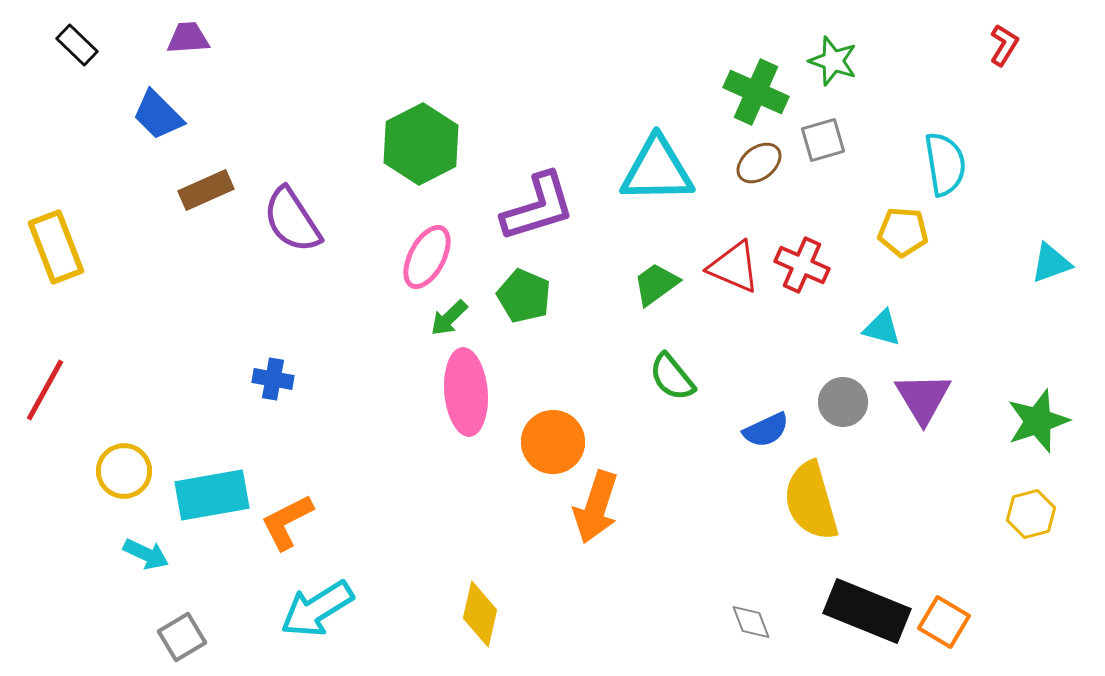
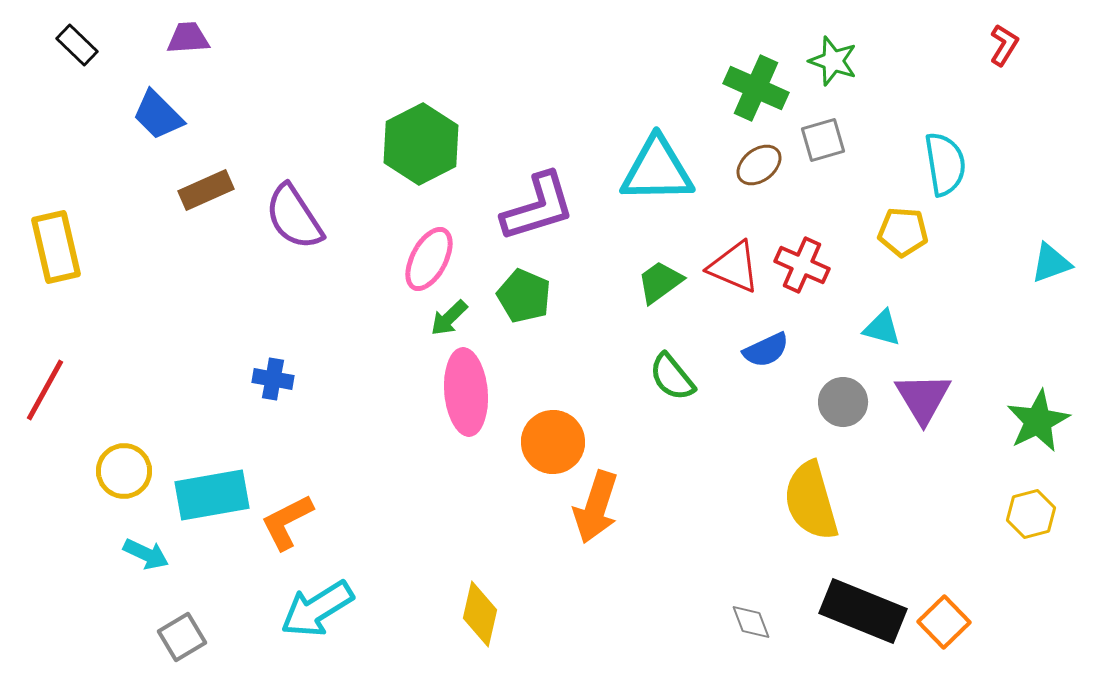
green cross at (756, 92): moved 4 px up
brown ellipse at (759, 163): moved 2 px down
purple semicircle at (292, 220): moved 2 px right, 3 px up
yellow rectangle at (56, 247): rotated 8 degrees clockwise
pink ellipse at (427, 257): moved 2 px right, 2 px down
green trapezoid at (656, 284): moved 4 px right, 2 px up
green star at (1038, 421): rotated 8 degrees counterclockwise
blue semicircle at (766, 430): moved 80 px up
black rectangle at (867, 611): moved 4 px left
orange square at (944, 622): rotated 15 degrees clockwise
